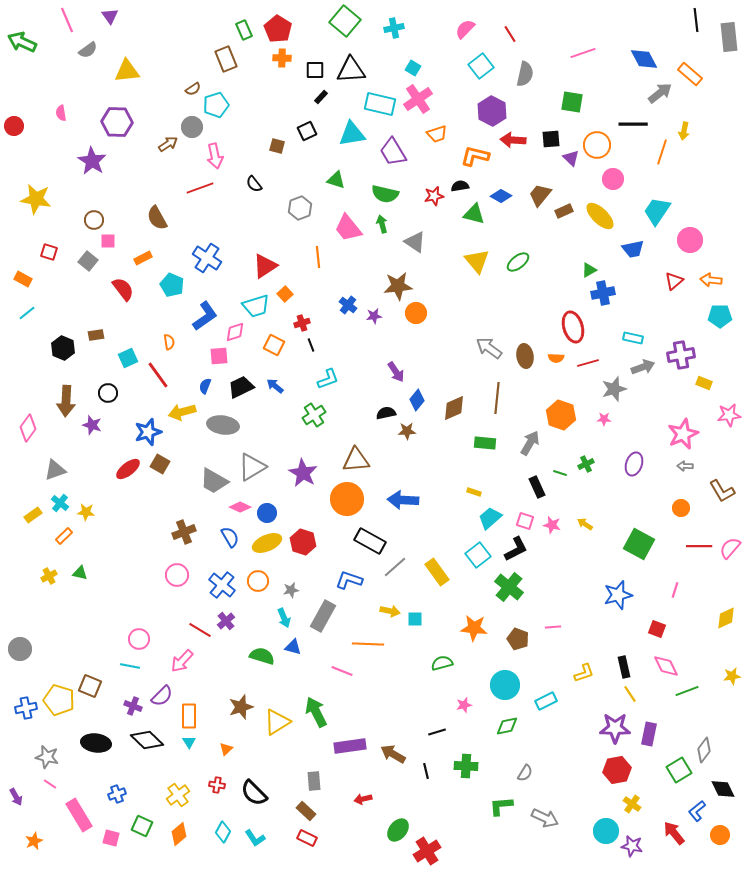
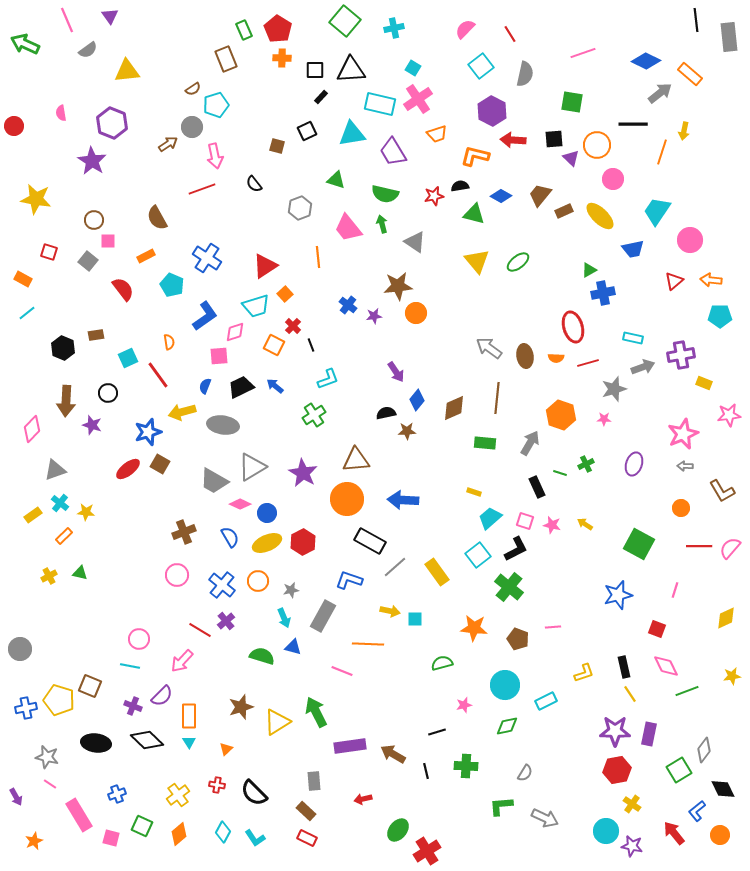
green arrow at (22, 42): moved 3 px right, 2 px down
blue diamond at (644, 59): moved 2 px right, 2 px down; rotated 36 degrees counterclockwise
purple hexagon at (117, 122): moved 5 px left, 1 px down; rotated 20 degrees clockwise
black square at (551, 139): moved 3 px right
red line at (200, 188): moved 2 px right, 1 px down
orange rectangle at (143, 258): moved 3 px right, 2 px up
red cross at (302, 323): moved 9 px left, 3 px down; rotated 28 degrees counterclockwise
pink diamond at (28, 428): moved 4 px right, 1 px down; rotated 8 degrees clockwise
pink diamond at (240, 507): moved 3 px up
red hexagon at (303, 542): rotated 15 degrees clockwise
purple star at (615, 728): moved 3 px down
